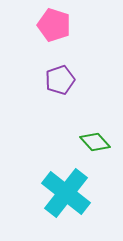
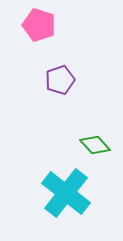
pink pentagon: moved 15 px left
green diamond: moved 3 px down
